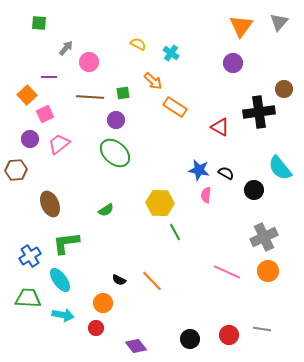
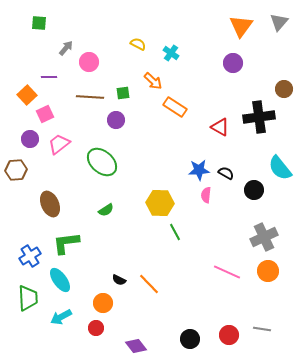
black cross at (259, 112): moved 5 px down
green ellipse at (115, 153): moved 13 px left, 9 px down
blue star at (199, 170): rotated 15 degrees counterclockwise
orange line at (152, 281): moved 3 px left, 3 px down
green trapezoid at (28, 298): rotated 84 degrees clockwise
cyan arrow at (63, 315): moved 2 px left, 2 px down; rotated 140 degrees clockwise
